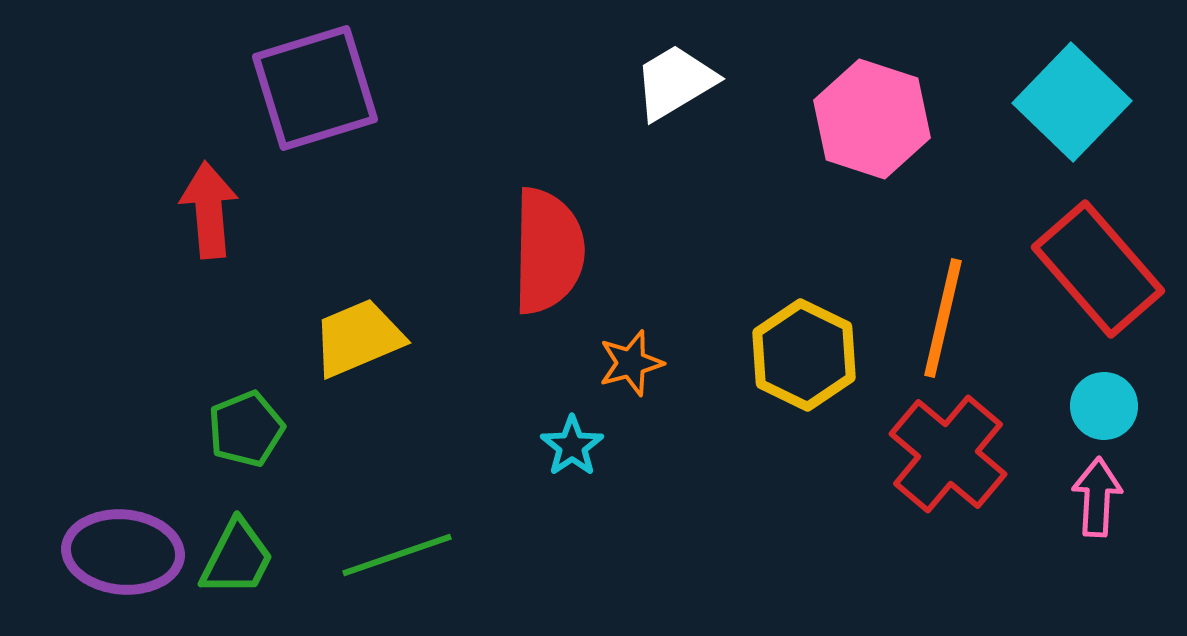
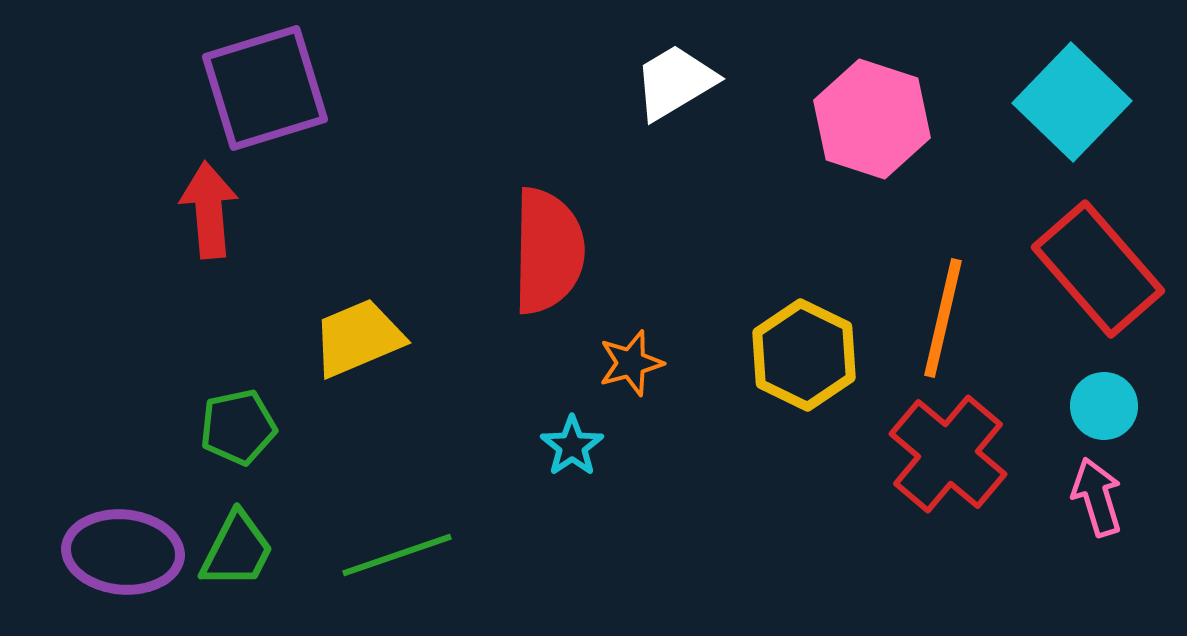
purple square: moved 50 px left
green pentagon: moved 8 px left, 2 px up; rotated 10 degrees clockwise
pink arrow: rotated 20 degrees counterclockwise
green trapezoid: moved 8 px up
